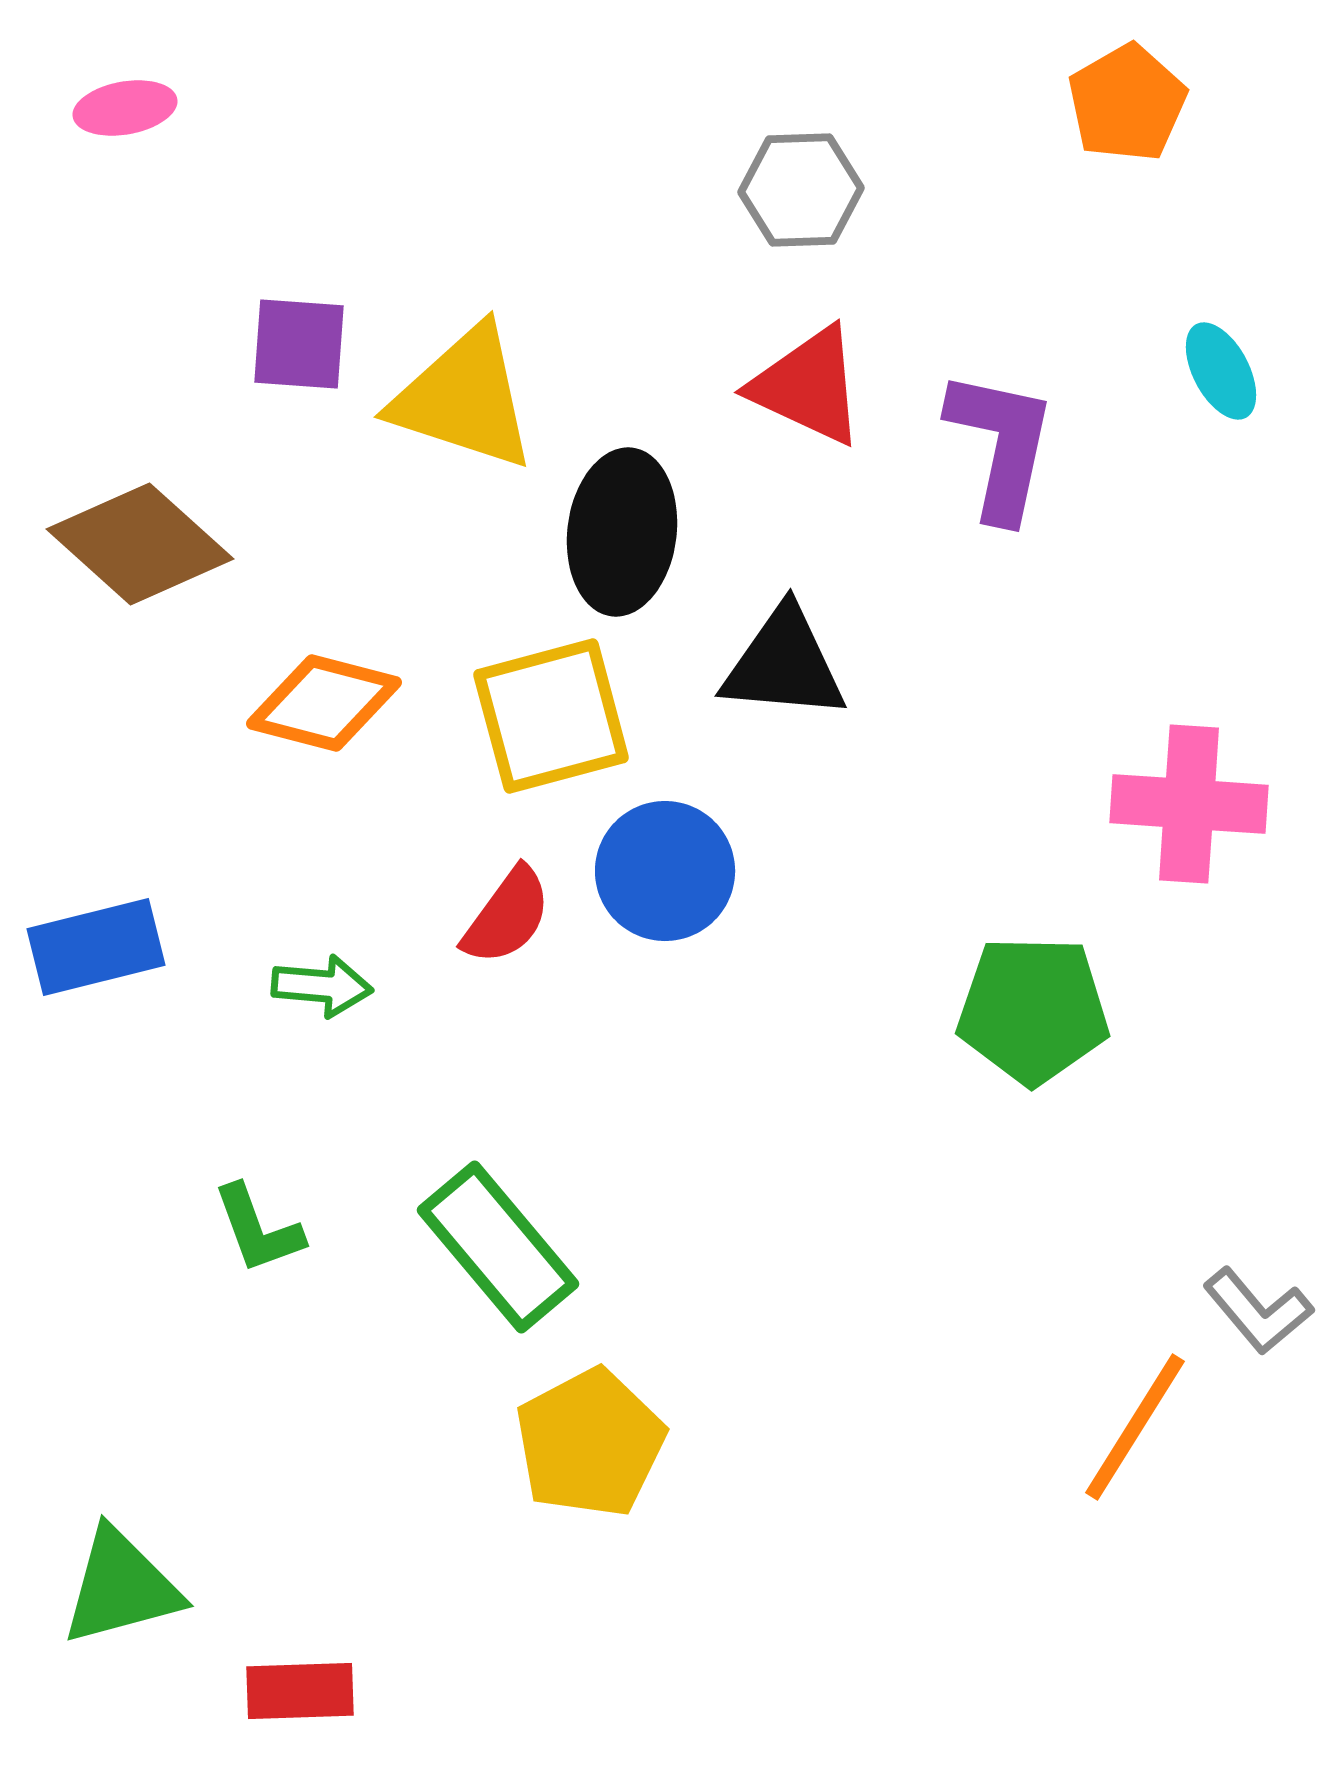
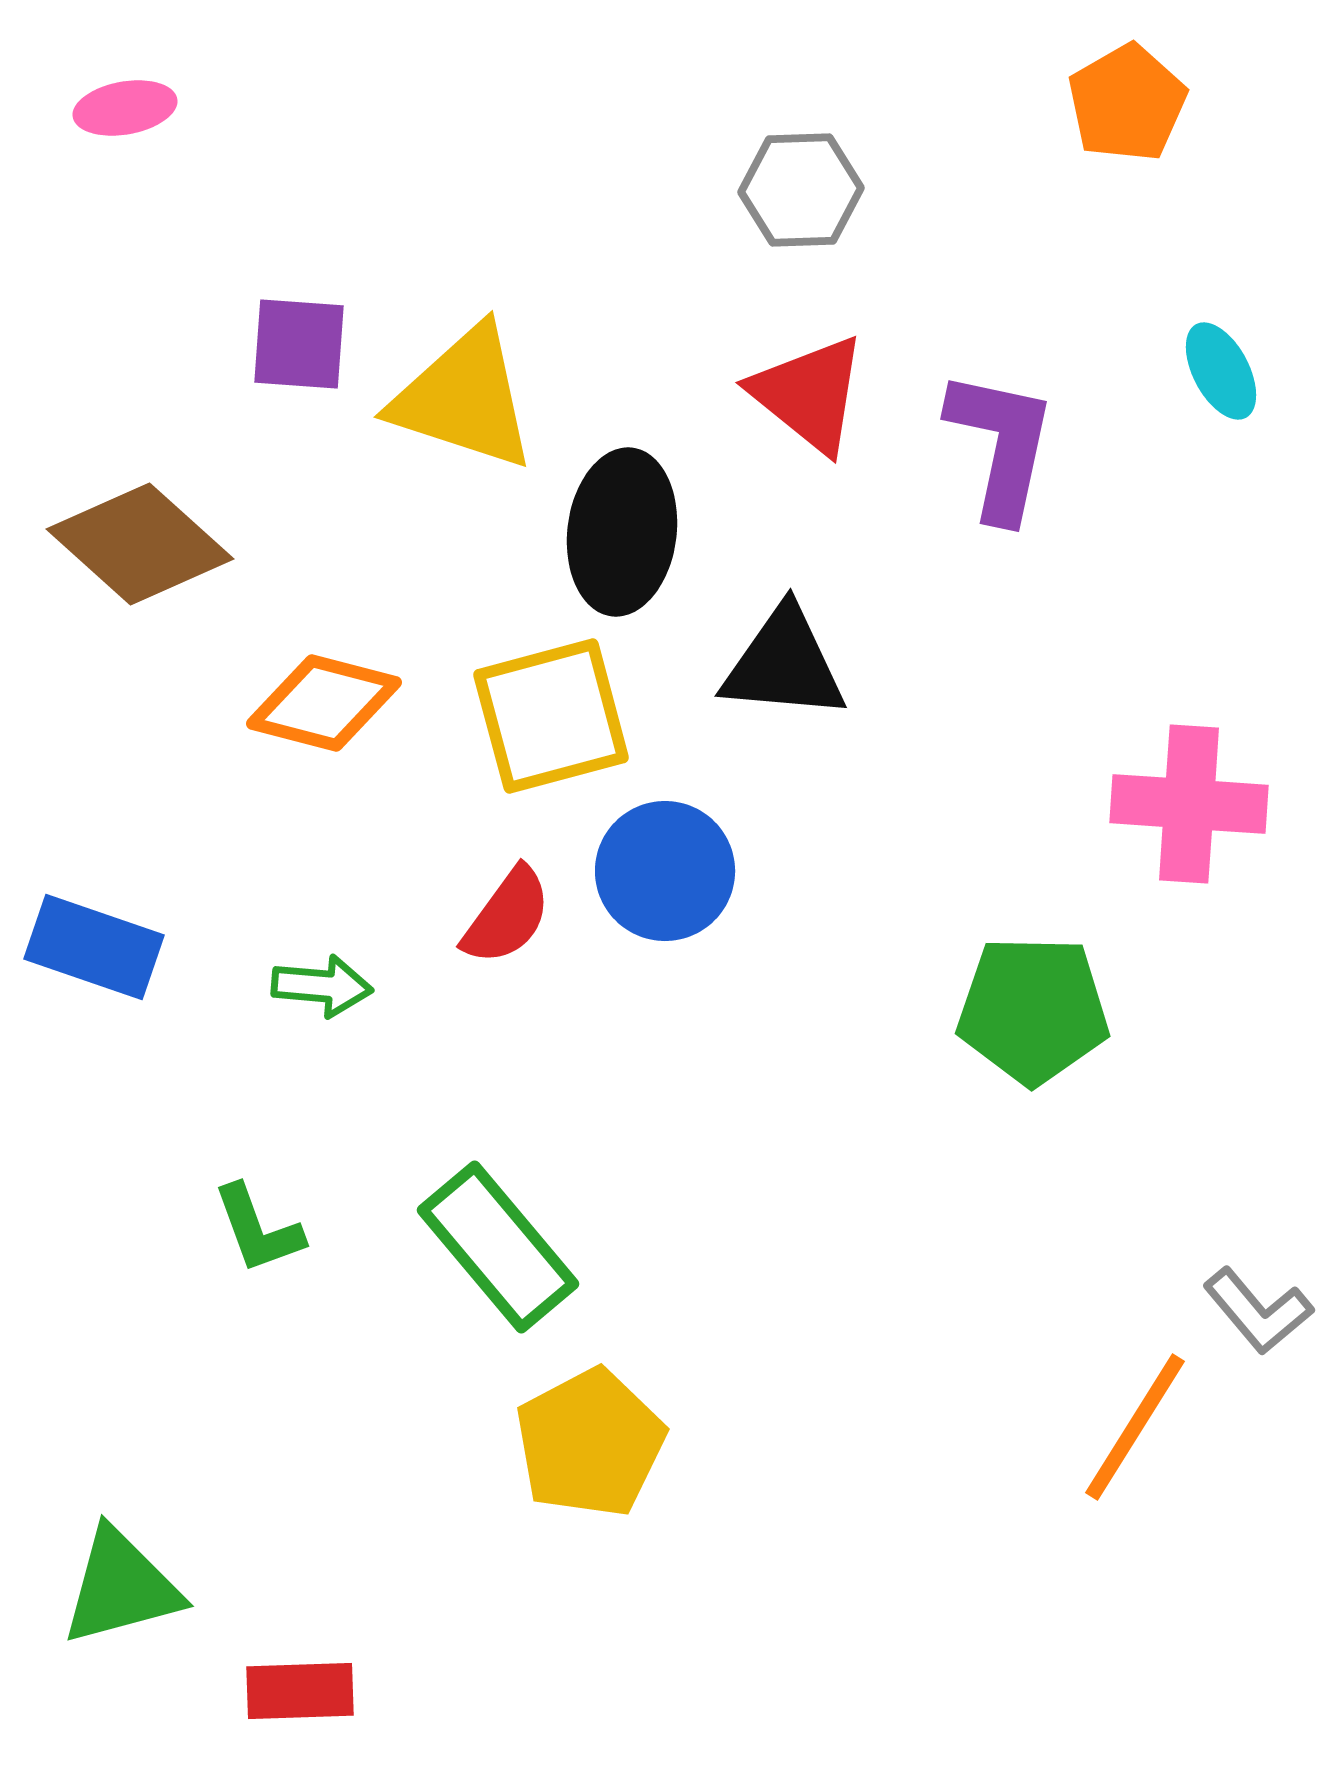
red triangle: moved 1 px right, 8 px down; rotated 14 degrees clockwise
blue rectangle: moved 2 px left; rotated 33 degrees clockwise
